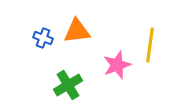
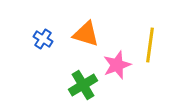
orange triangle: moved 9 px right, 3 px down; rotated 24 degrees clockwise
blue cross: moved 1 px down; rotated 12 degrees clockwise
green cross: moved 15 px right
